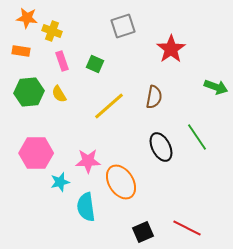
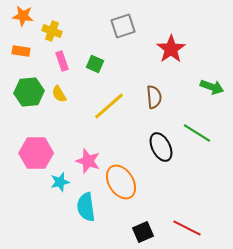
orange star: moved 4 px left, 2 px up
green arrow: moved 4 px left
brown semicircle: rotated 15 degrees counterclockwise
green line: moved 4 px up; rotated 24 degrees counterclockwise
pink star: rotated 20 degrees clockwise
